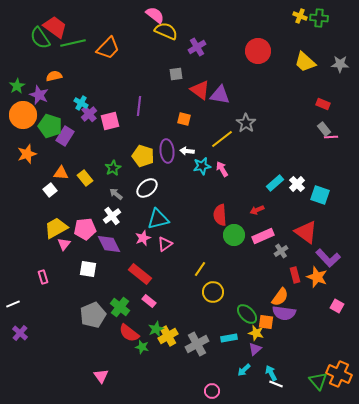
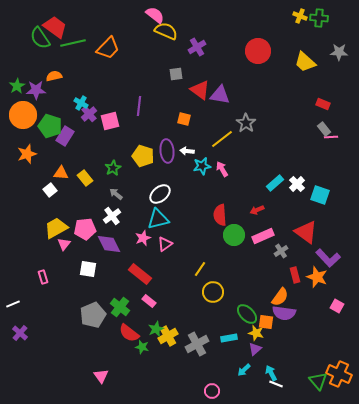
gray star at (340, 64): moved 1 px left, 12 px up
purple star at (39, 95): moved 3 px left, 5 px up; rotated 24 degrees counterclockwise
white ellipse at (147, 188): moved 13 px right, 6 px down
